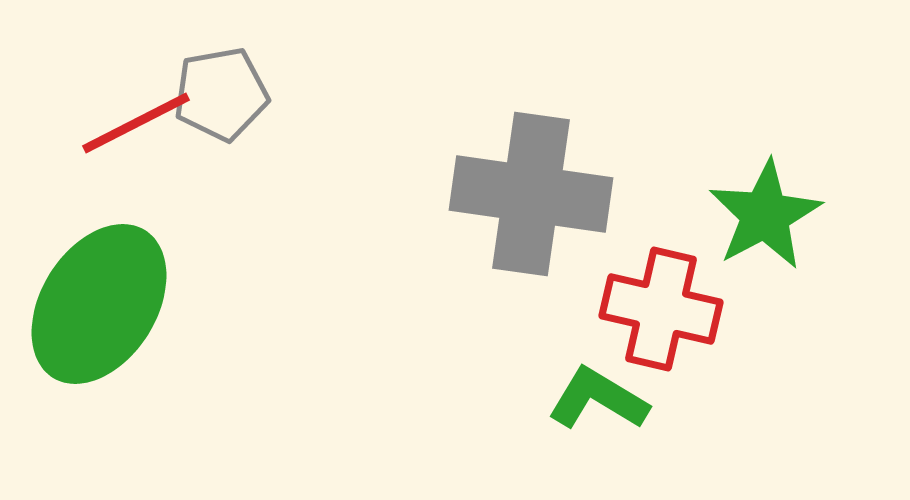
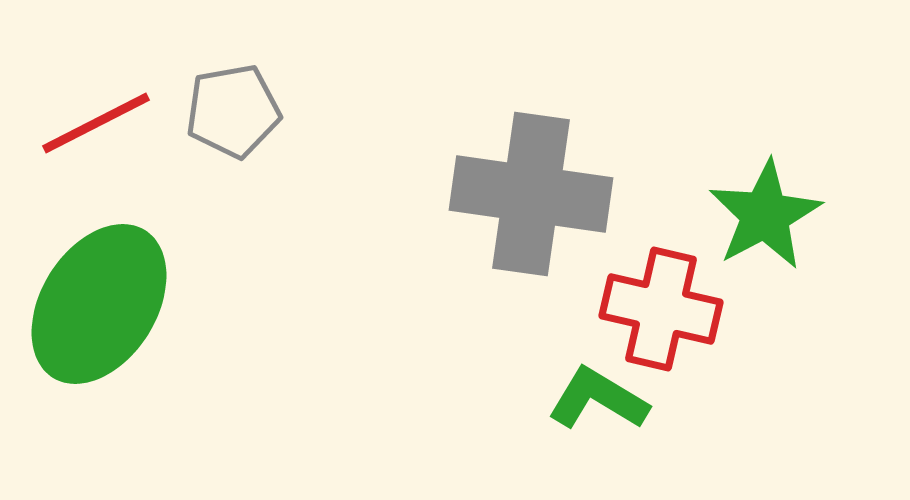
gray pentagon: moved 12 px right, 17 px down
red line: moved 40 px left
